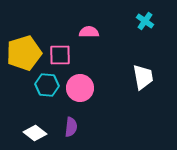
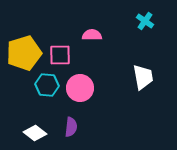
pink semicircle: moved 3 px right, 3 px down
